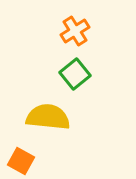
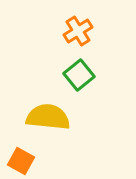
orange cross: moved 3 px right
green square: moved 4 px right, 1 px down
